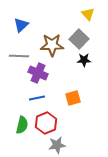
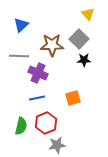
green semicircle: moved 1 px left, 1 px down
